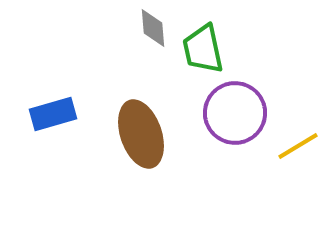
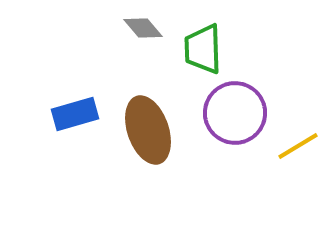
gray diamond: moved 10 px left; rotated 36 degrees counterclockwise
green trapezoid: rotated 10 degrees clockwise
blue rectangle: moved 22 px right
brown ellipse: moved 7 px right, 4 px up
